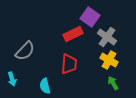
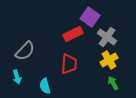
yellow cross: rotated 30 degrees clockwise
cyan arrow: moved 5 px right, 2 px up
